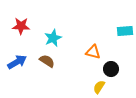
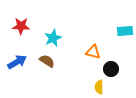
yellow semicircle: rotated 32 degrees counterclockwise
